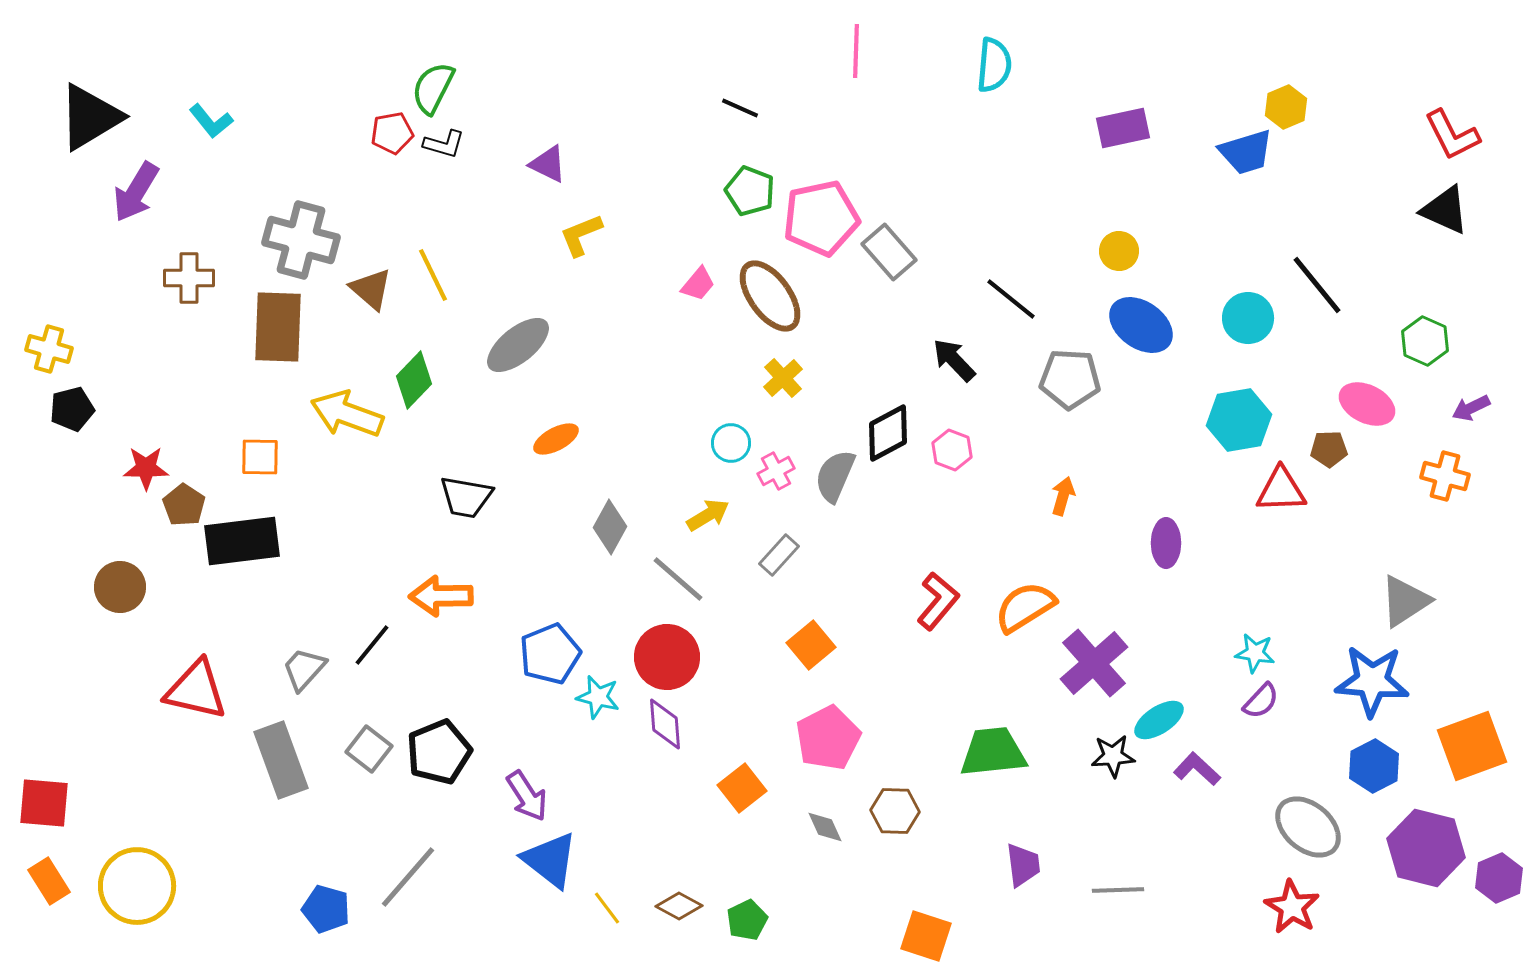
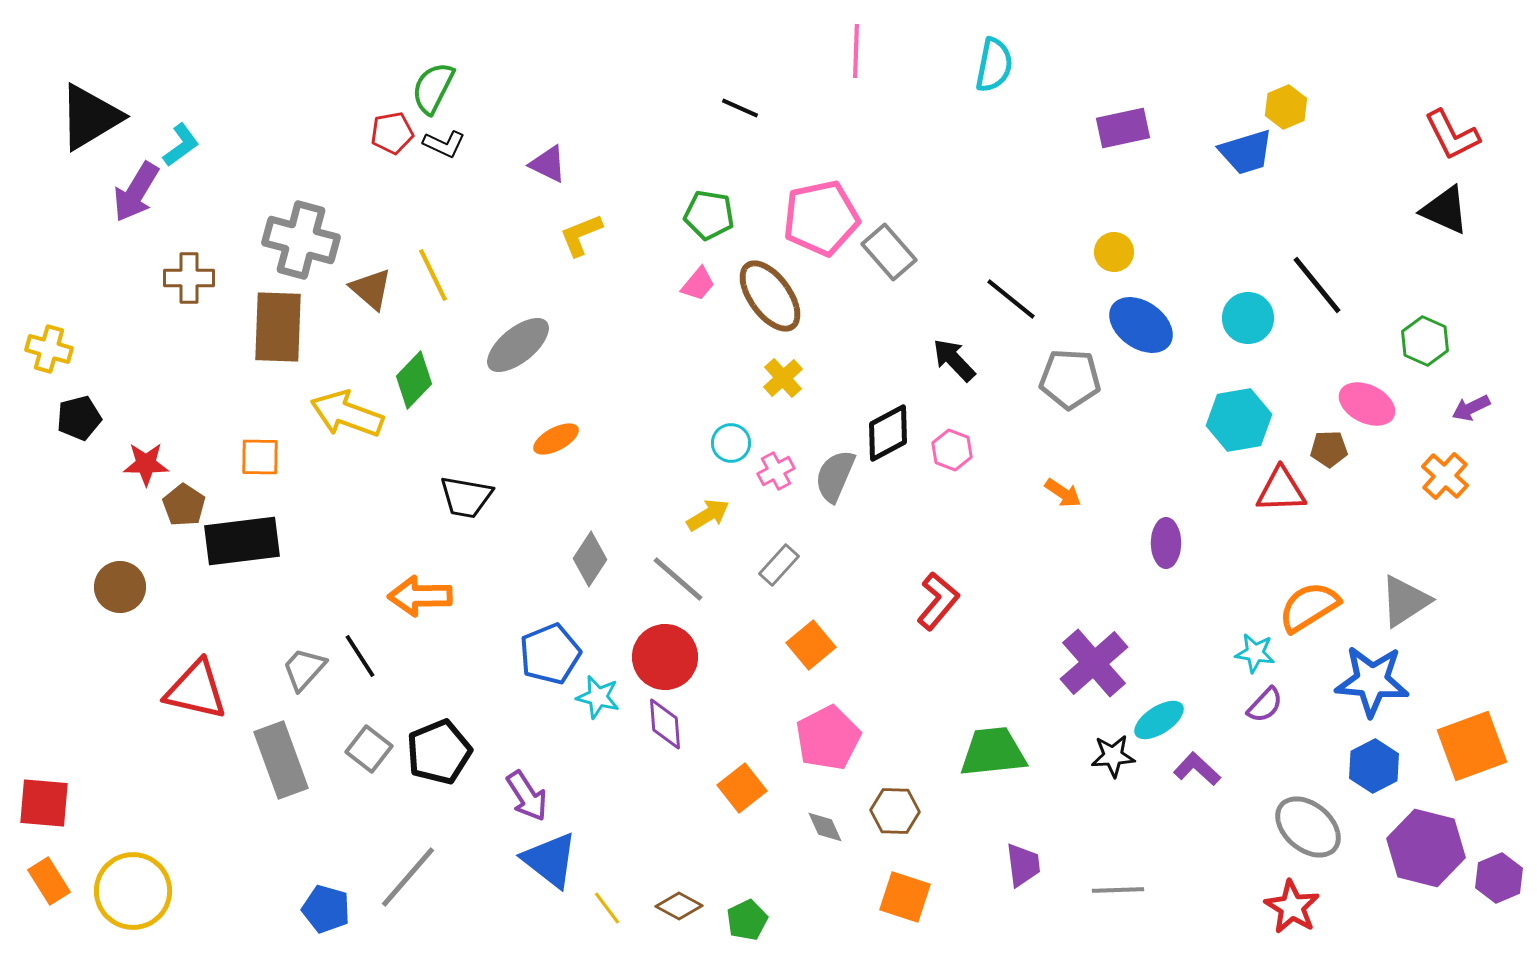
cyan semicircle at (994, 65): rotated 6 degrees clockwise
cyan L-shape at (211, 121): moved 30 px left, 24 px down; rotated 87 degrees counterclockwise
black L-shape at (444, 144): rotated 9 degrees clockwise
green pentagon at (750, 191): moved 41 px left, 24 px down; rotated 12 degrees counterclockwise
yellow circle at (1119, 251): moved 5 px left, 1 px down
black pentagon at (72, 409): moved 7 px right, 9 px down
red star at (146, 468): moved 4 px up
orange cross at (1445, 476): rotated 27 degrees clockwise
orange arrow at (1063, 496): moved 3 px up; rotated 108 degrees clockwise
gray diamond at (610, 527): moved 20 px left, 32 px down; rotated 4 degrees clockwise
gray rectangle at (779, 555): moved 10 px down
orange arrow at (441, 596): moved 21 px left
orange semicircle at (1025, 607): moved 284 px right
black line at (372, 645): moved 12 px left, 11 px down; rotated 72 degrees counterclockwise
red circle at (667, 657): moved 2 px left
purple semicircle at (1261, 701): moved 4 px right, 4 px down
yellow circle at (137, 886): moved 4 px left, 5 px down
orange square at (926, 936): moved 21 px left, 39 px up
